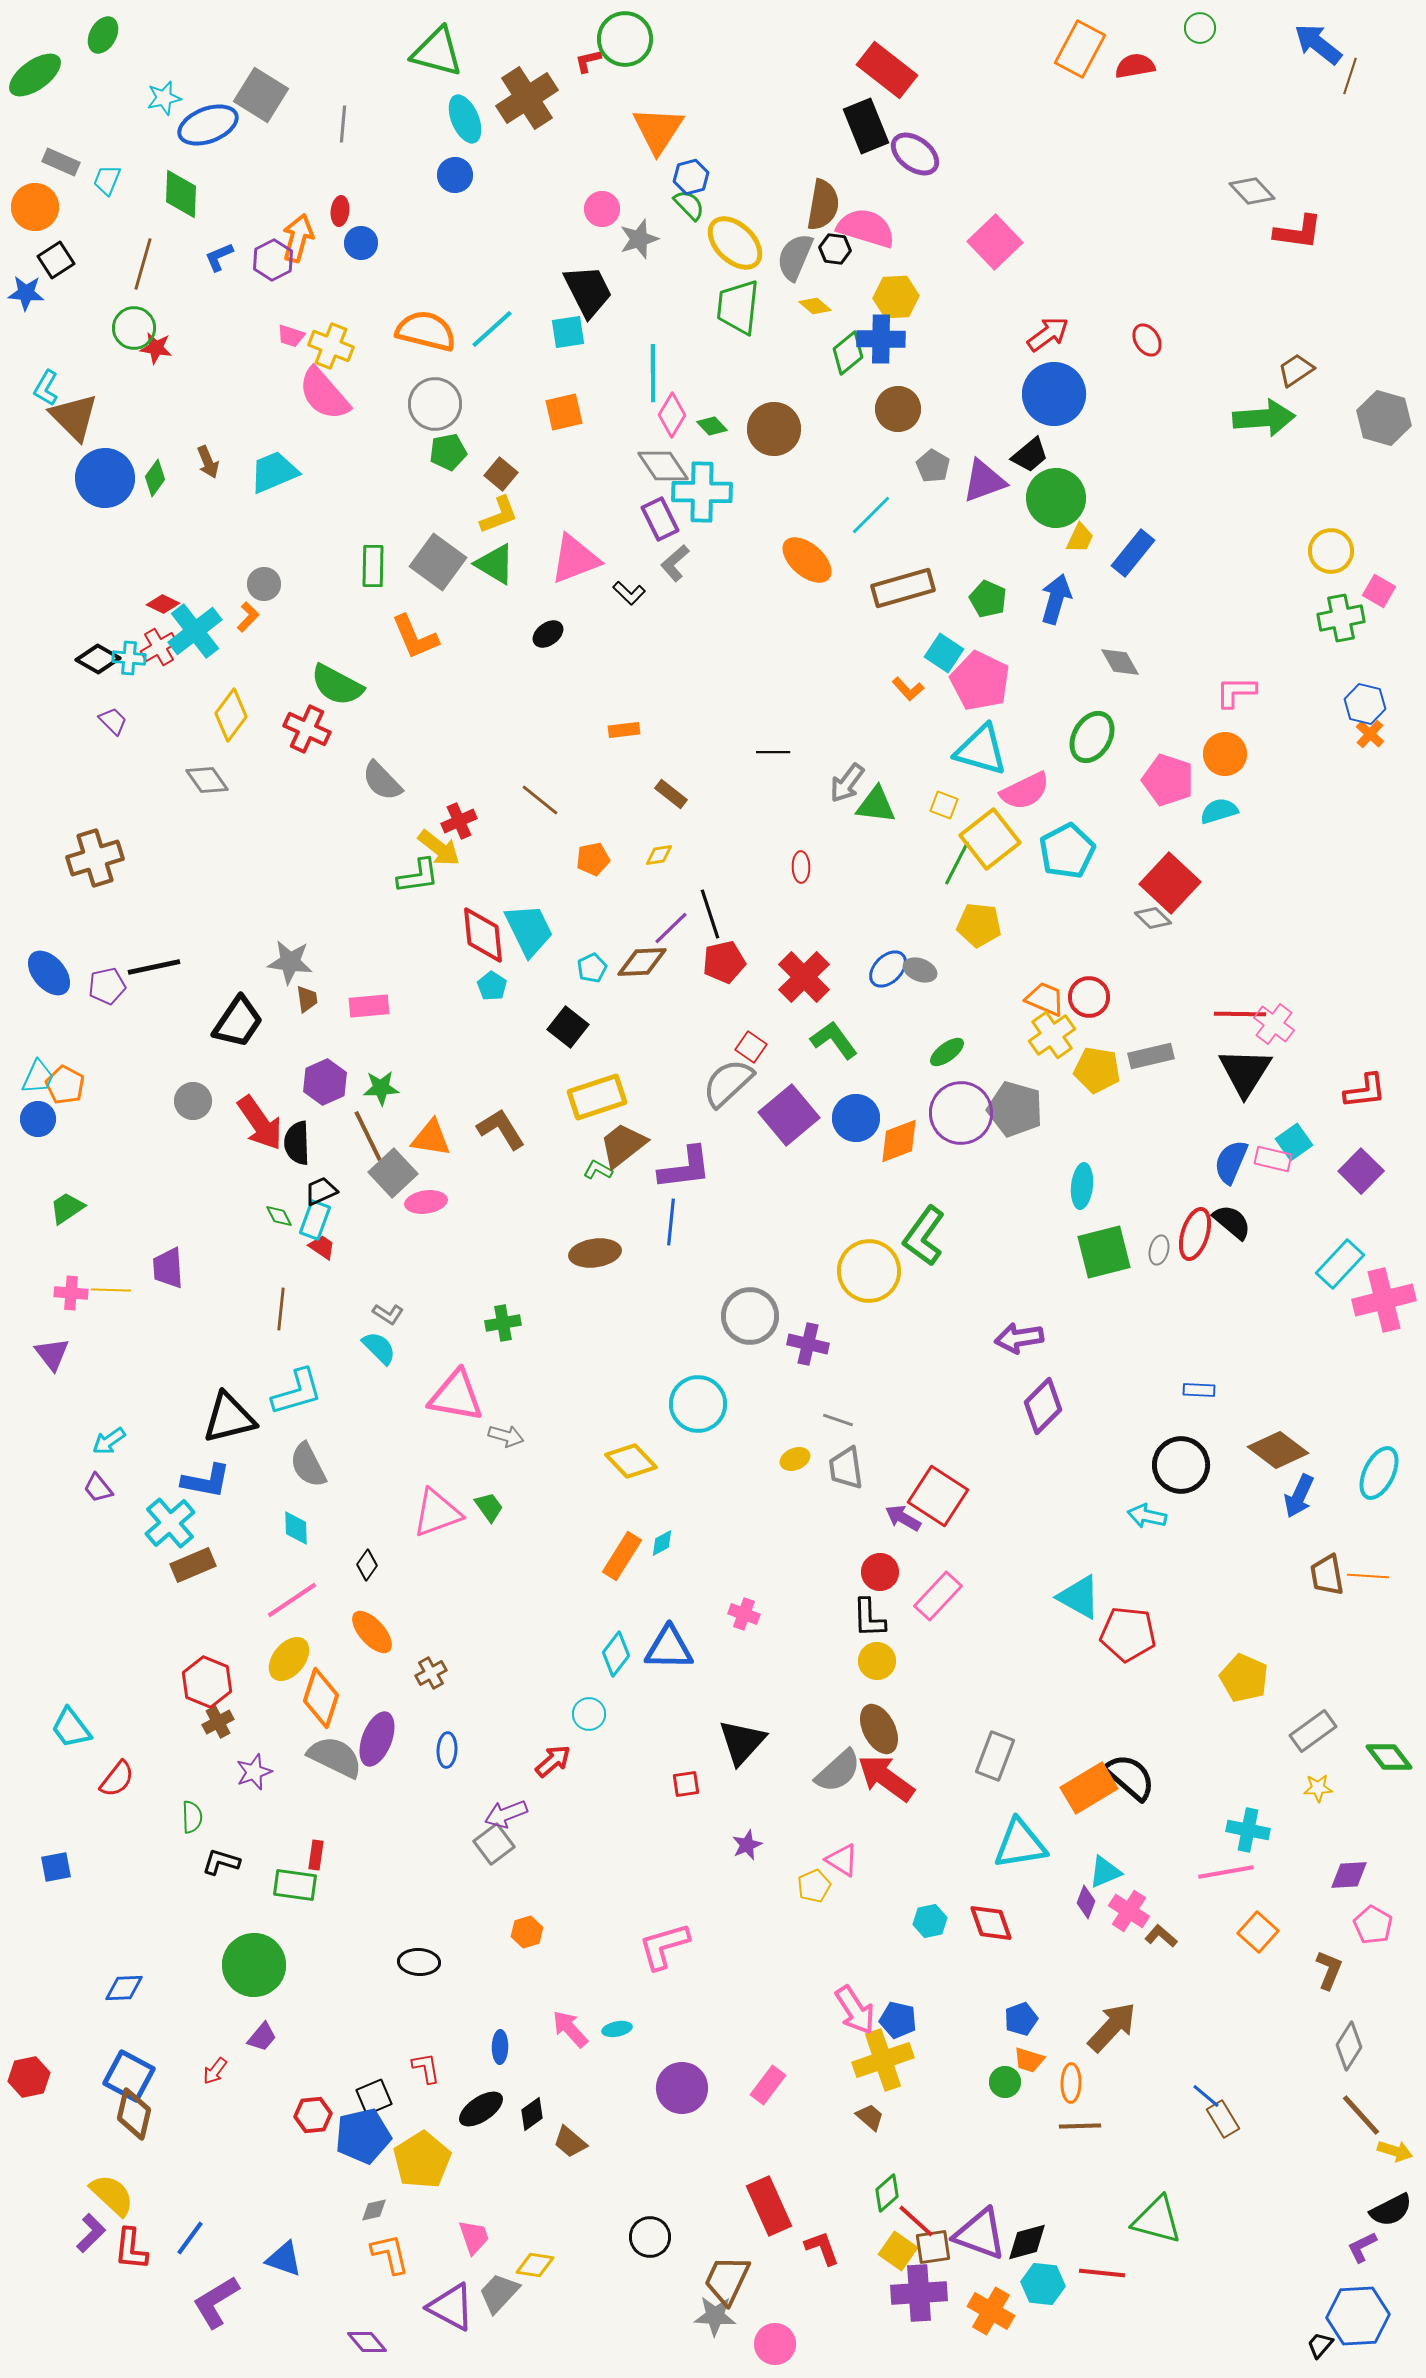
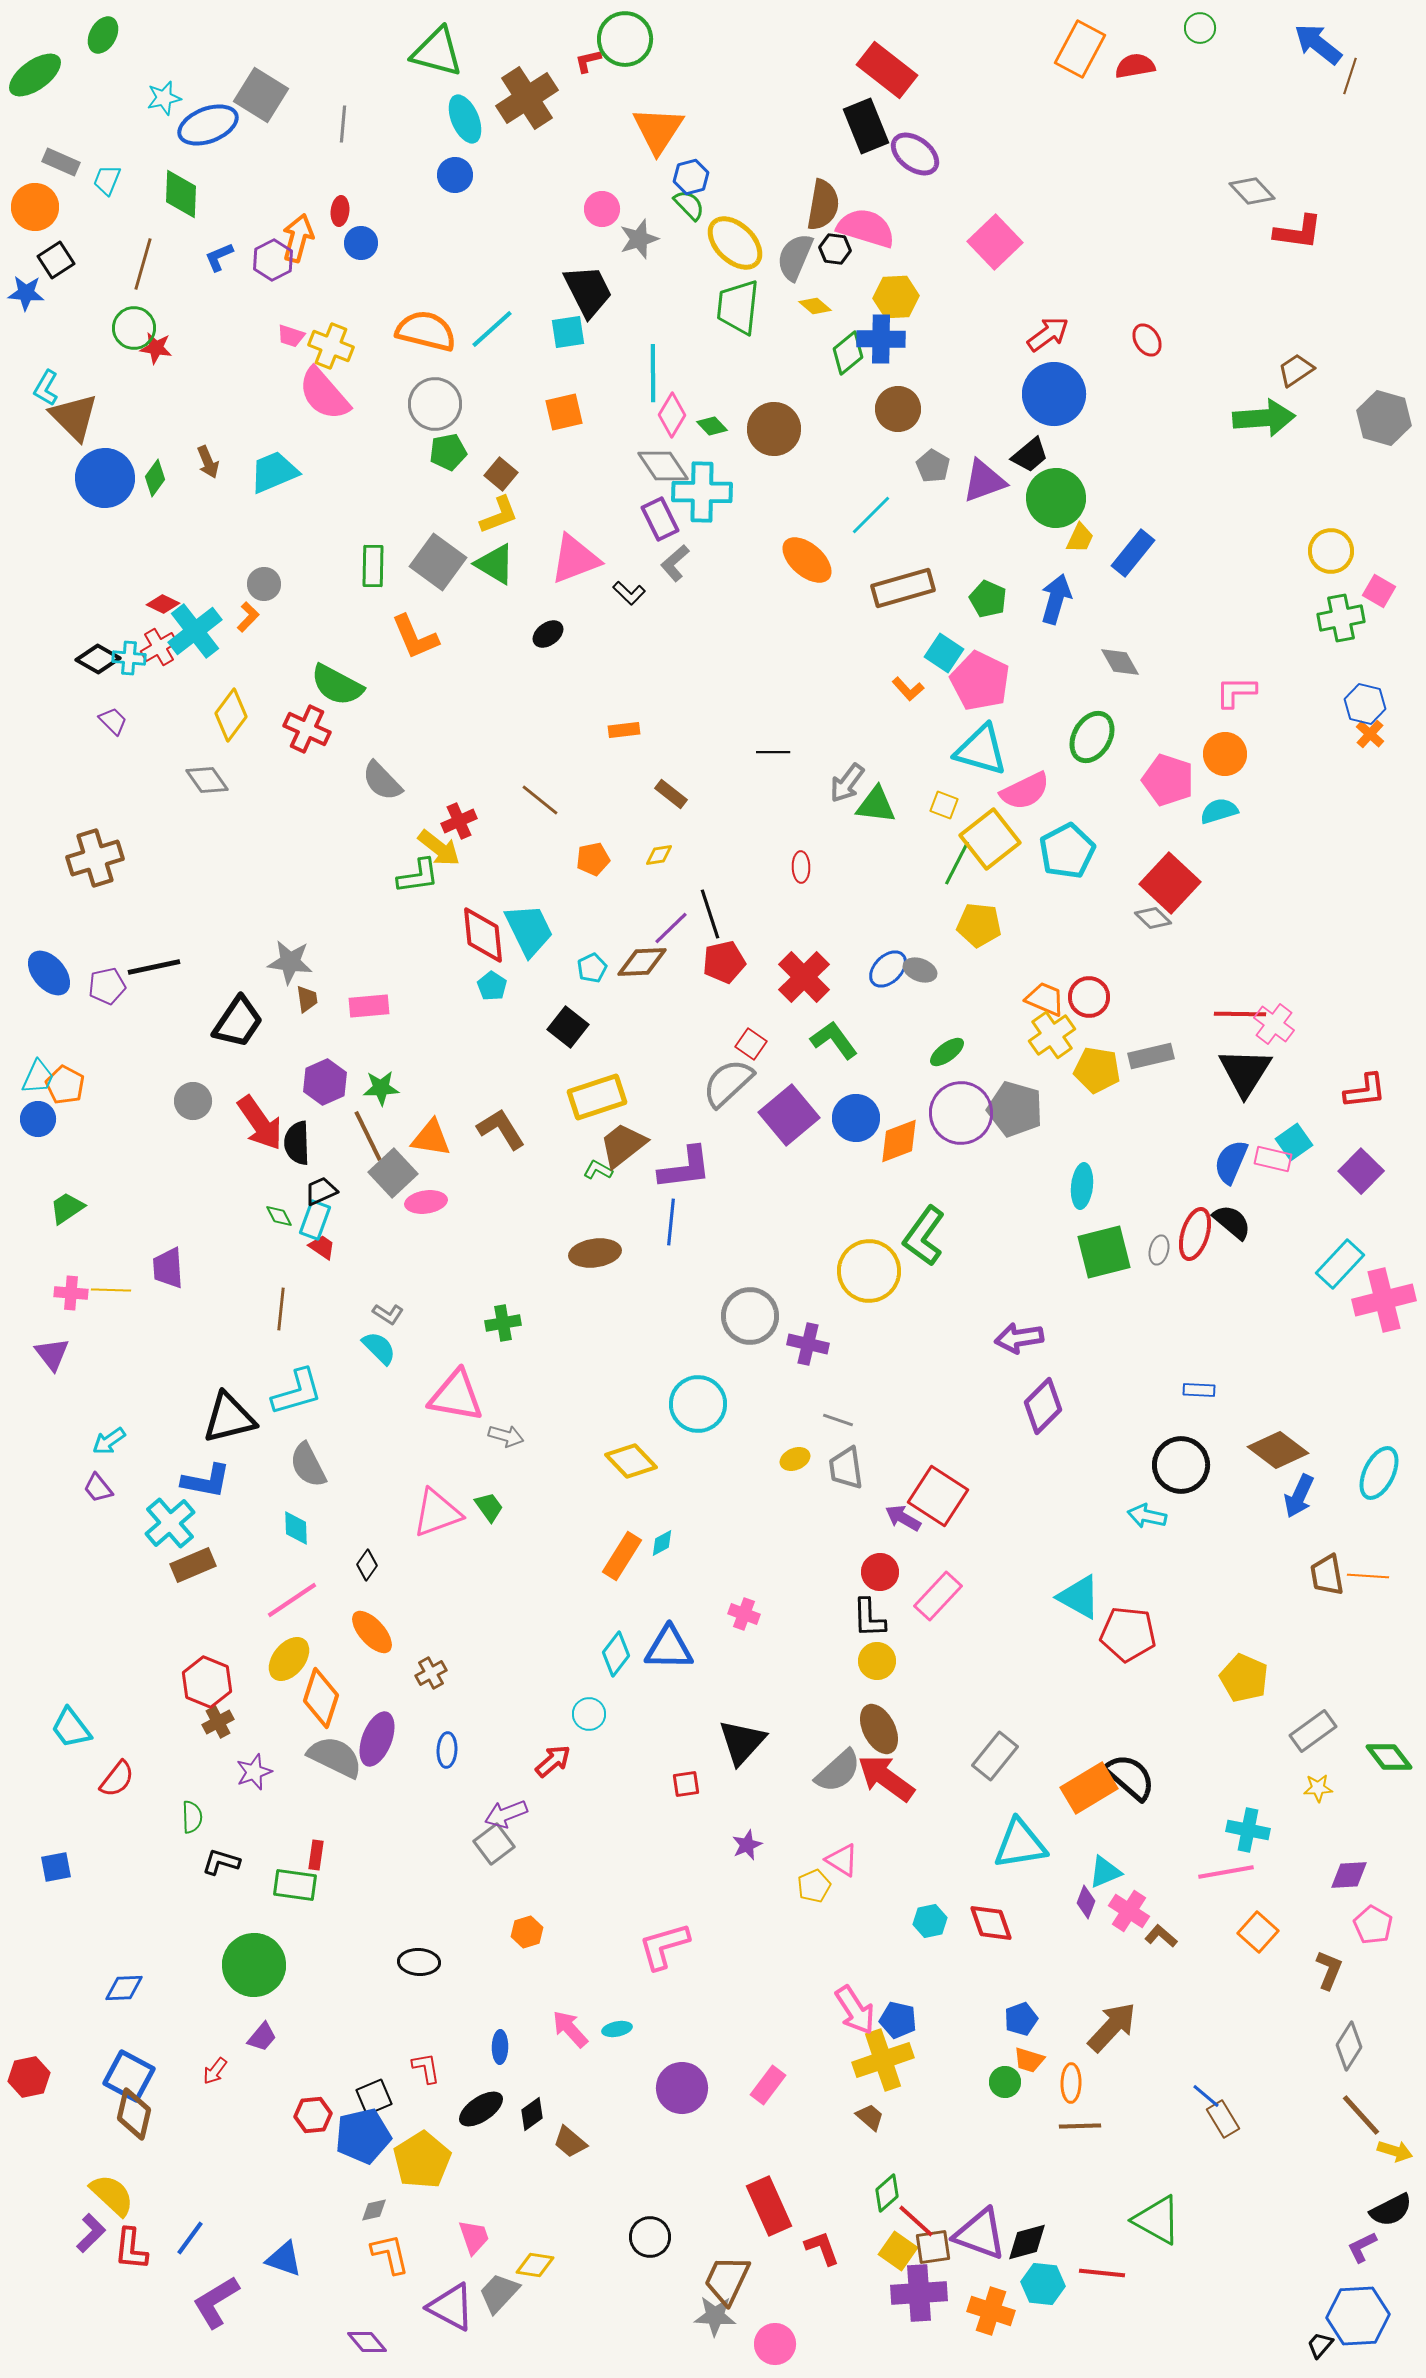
red square at (751, 1047): moved 3 px up
gray rectangle at (995, 1756): rotated 18 degrees clockwise
green triangle at (1157, 2220): rotated 14 degrees clockwise
orange cross at (991, 2311): rotated 12 degrees counterclockwise
